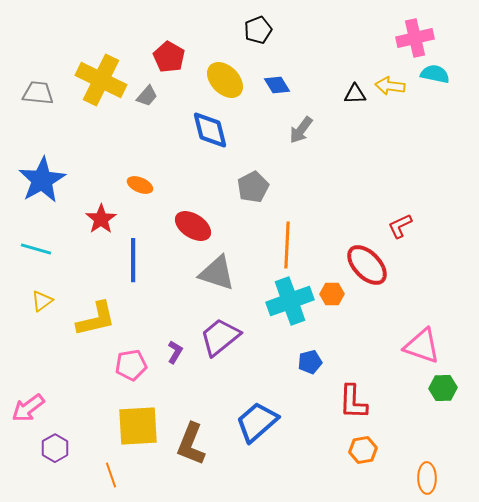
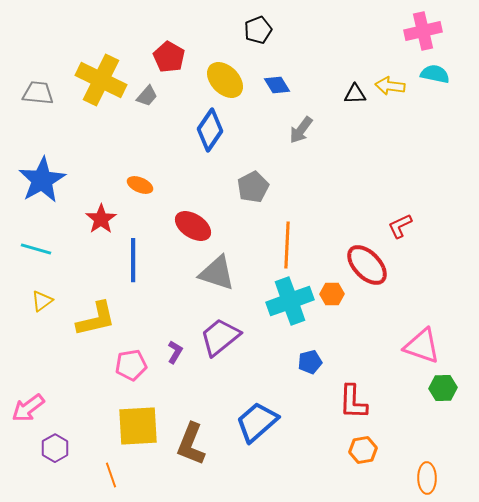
pink cross at (415, 38): moved 8 px right, 7 px up
blue diamond at (210, 130): rotated 48 degrees clockwise
